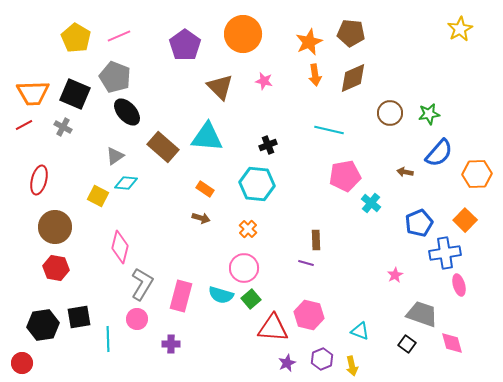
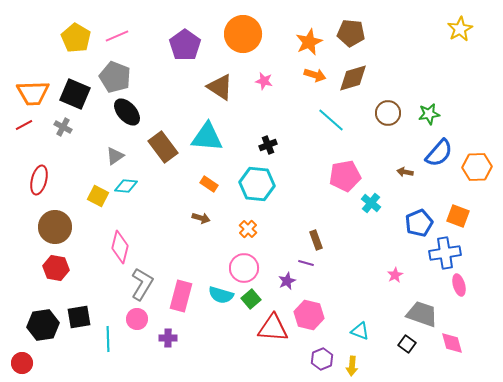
pink line at (119, 36): moved 2 px left
orange arrow at (315, 75): rotated 65 degrees counterclockwise
brown diamond at (353, 78): rotated 8 degrees clockwise
brown triangle at (220, 87): rotated 12 degrees counterclockwise
brown circle at (390, 113): moved 2 px left
cyan line at (329, 130): moved 2 px right, 10 px up; rotated 28 degrees clockwise
brown rectangle at (163, 147): rotated 12 degrees clockwise
orange hexagon at (477, 174): moved 7 px up
cyan diamond at (126, 183): moved 3 px down
orange rectangle at (205, 189): moved 4 px right, 5 px up
orange square at (465, 220): moved 7 px left, 4 px up; rotated 25 degrees counterclockwise
brown rectangle at (316, 240): rotated 18 degrees counterclockwise
purple cross at (171, 344): moved 3 px left, 6 px up
purple star at (287, 363): moved 82 px up
yellow arrow at (352, 366): rotated 18 degrees clockwise
